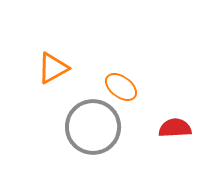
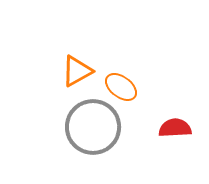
orange triangle: moved 24 px right, 3 px down
